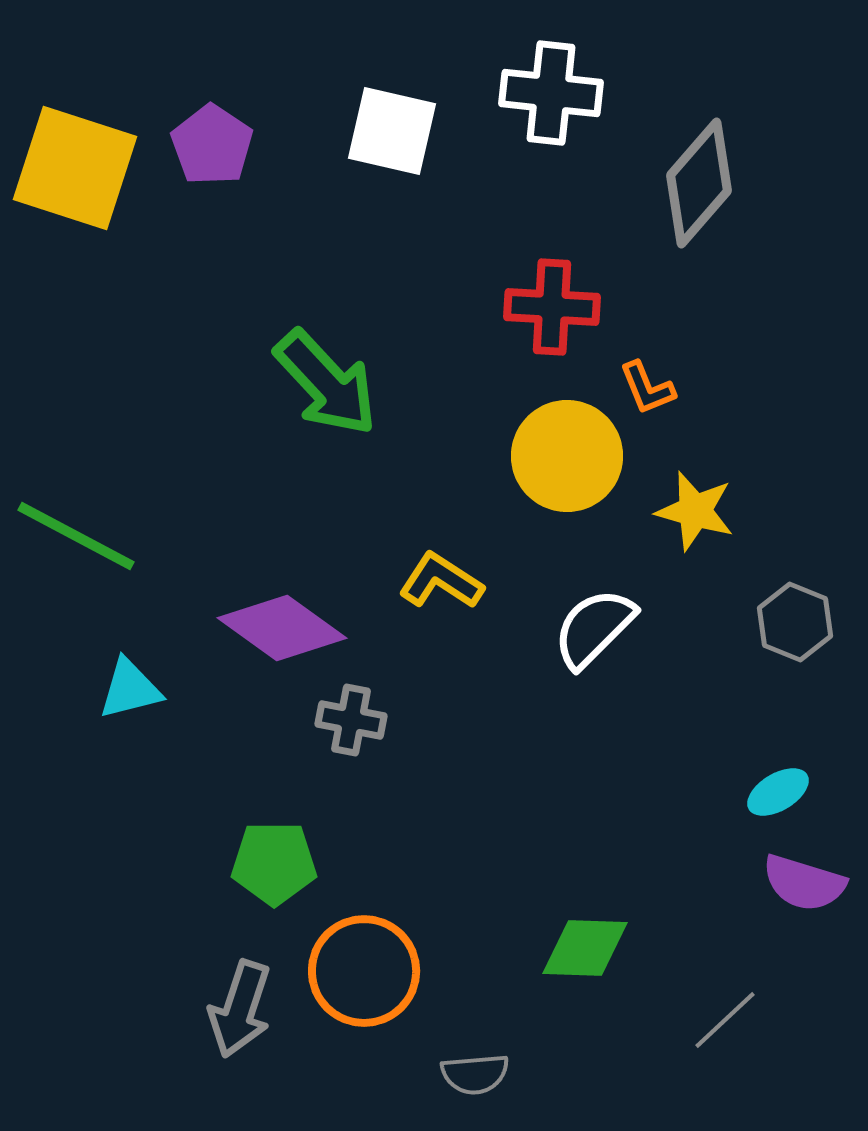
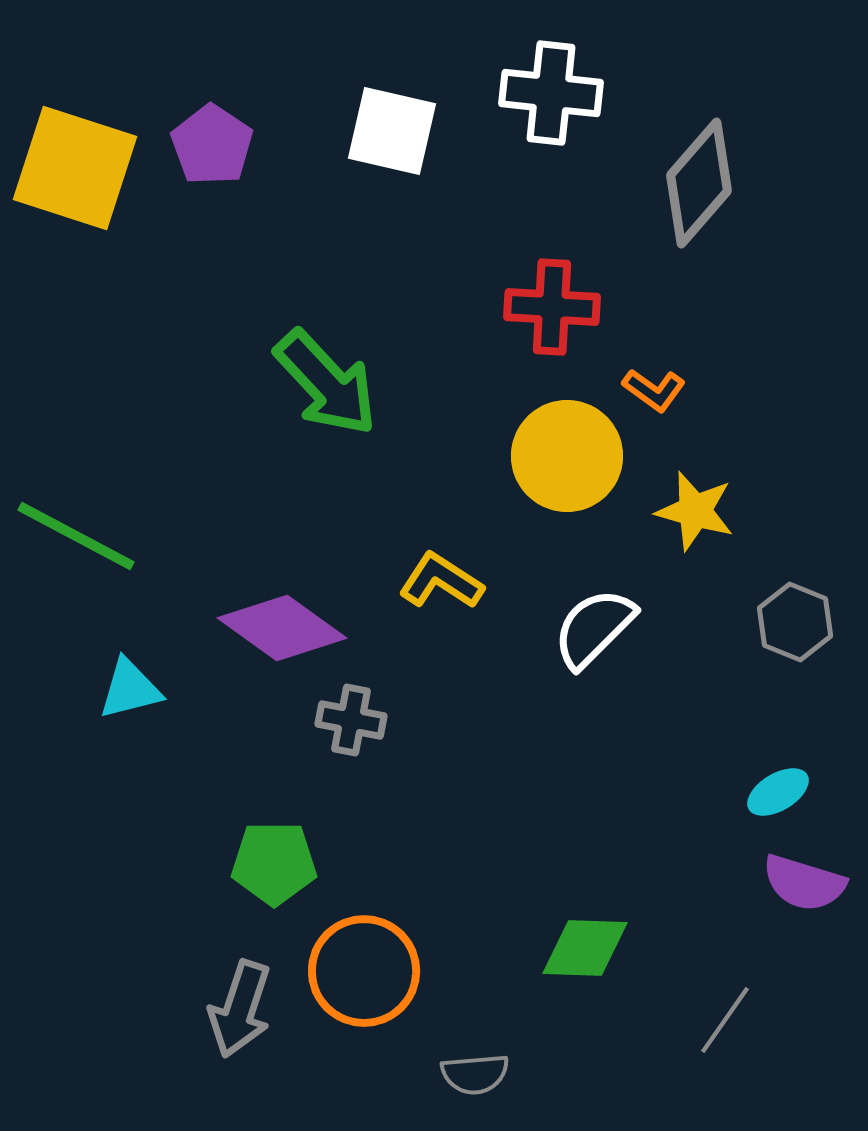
orange L-shape: moved 7 px right, 2 px down; rotated 32 degrees counterclockwise
gray line: rotated 12 degrees counterclockwise
